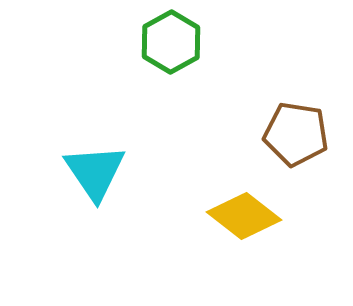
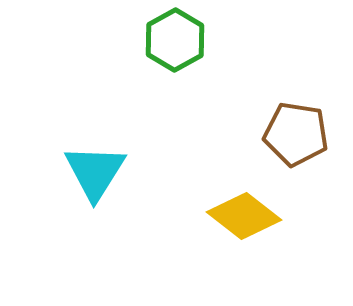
green hexagon: moved 4 px right, 2 px up
cyan triangle: rotated 6 degrees clockwise
